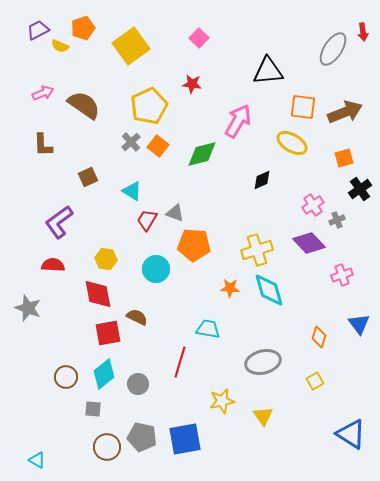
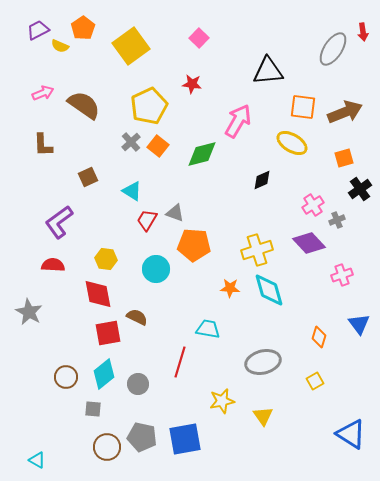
orange pentagon at (83, 28): rotated 15 degrees counterclockwise
gray star at (28, 308): moved 1 px right, 4 px down; rotated 8 degrees clockwise
